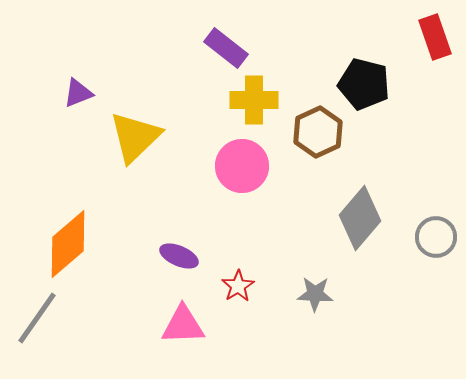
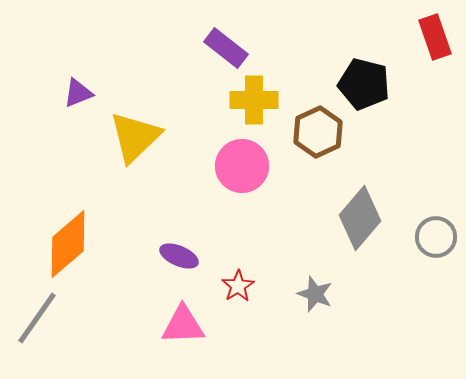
gray star: rotated 18 degrees clockwise
